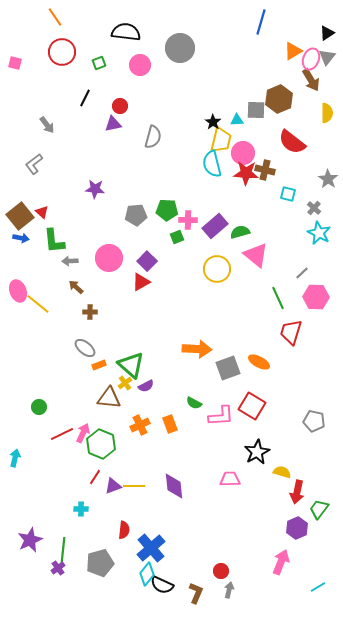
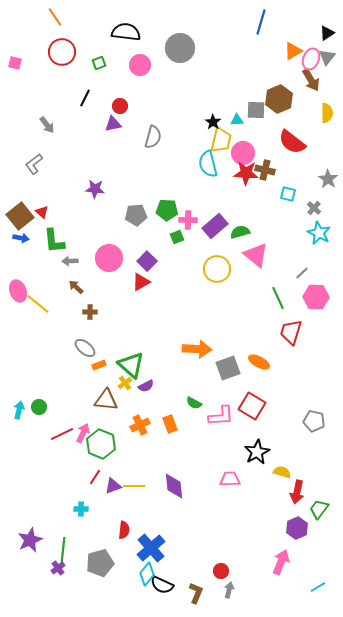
cyan semicircle at (212, 164): moved 4 px left
brown triangle at (109, 398): moved 3 px left, 2 px down
cyan arrow at (15, 458): moved 4 px right, 48 px up
